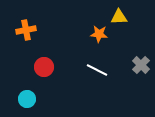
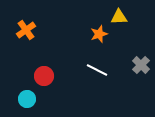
orange cross: rotated 24 degrees counterclockwise
orange star: rotated 24 degrees counterclockwise
red circle: moved 9 px down
